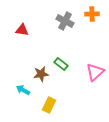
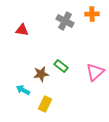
green rectangle: moved 2 px down
yellow rectangle: moved 4 px left, 1 px up
